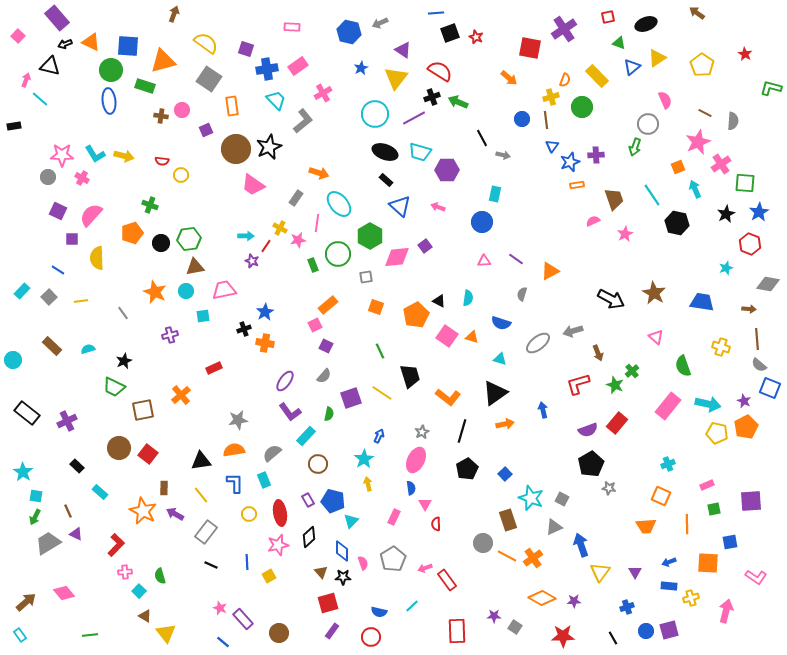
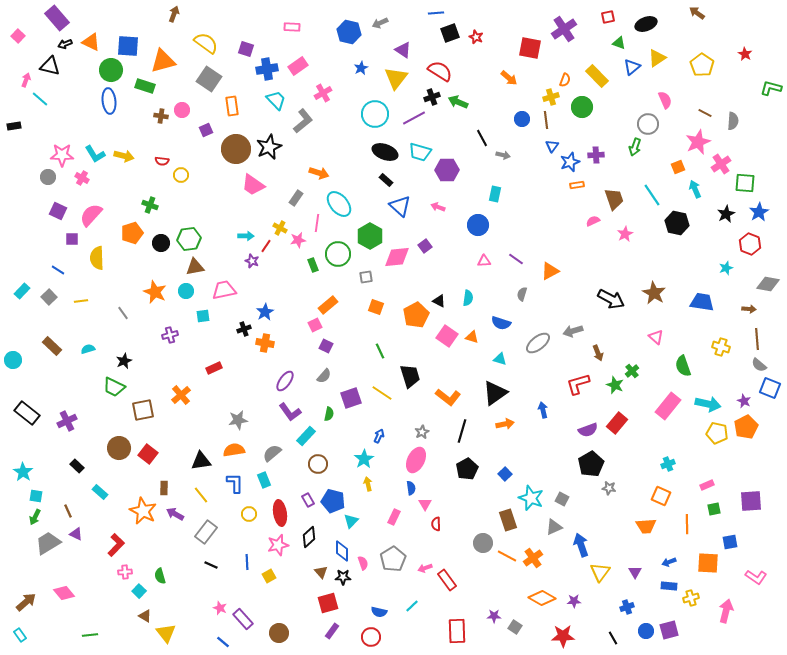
blue circle at (482, 222): moved 4 px left, 3 px down
